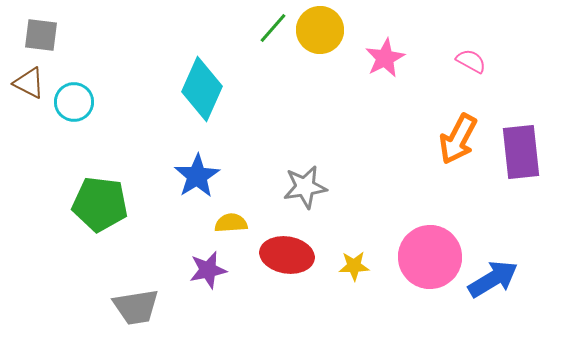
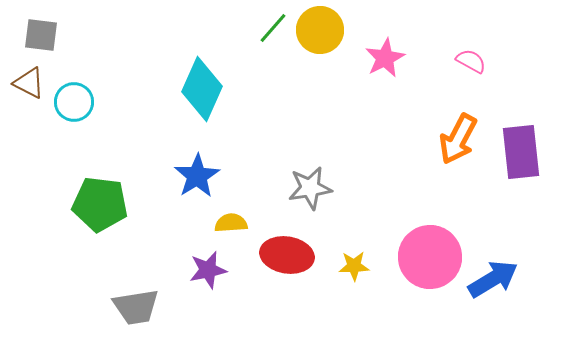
gray star: moved 5 px right, 1 px down
